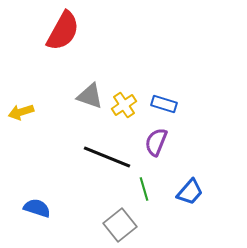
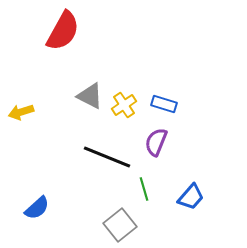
gray triangle: rotated 8 degrees clockwise
blue trapezoid: moved 1 px right, 5 px down
blue semicircle: rotated 120 degrees clockwise
